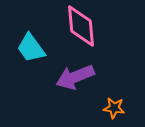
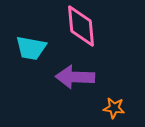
cyan trapezoid: rotated 44 degrees counterclockwise
purple arrow: rotated 24 degrees clockwise
